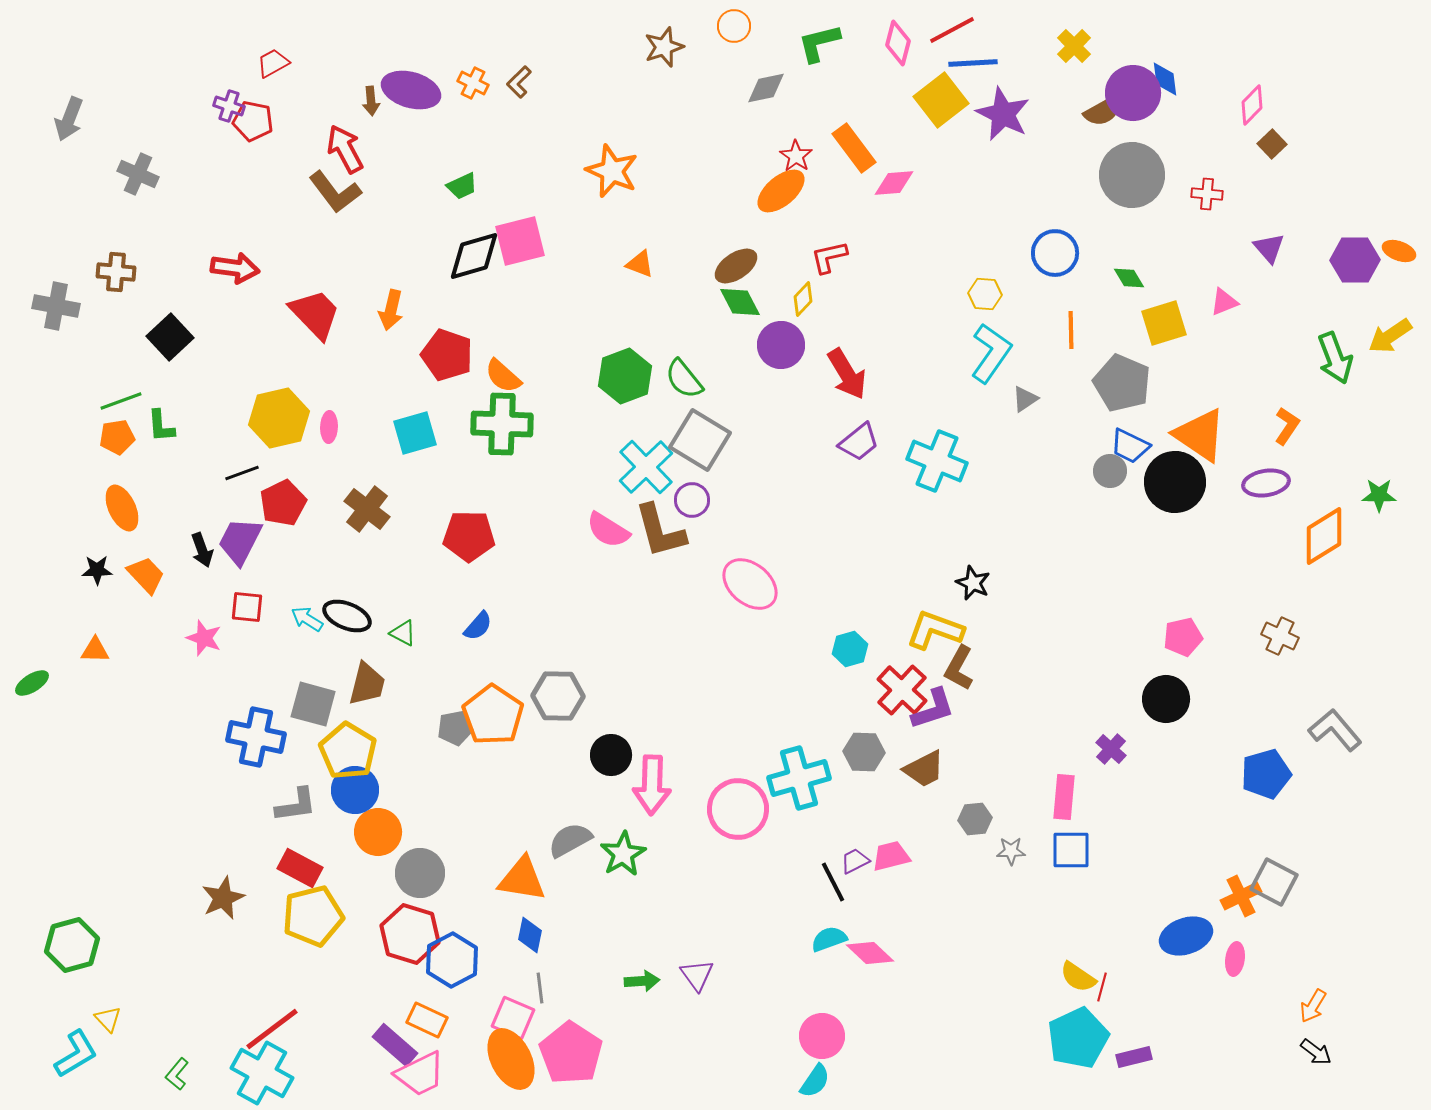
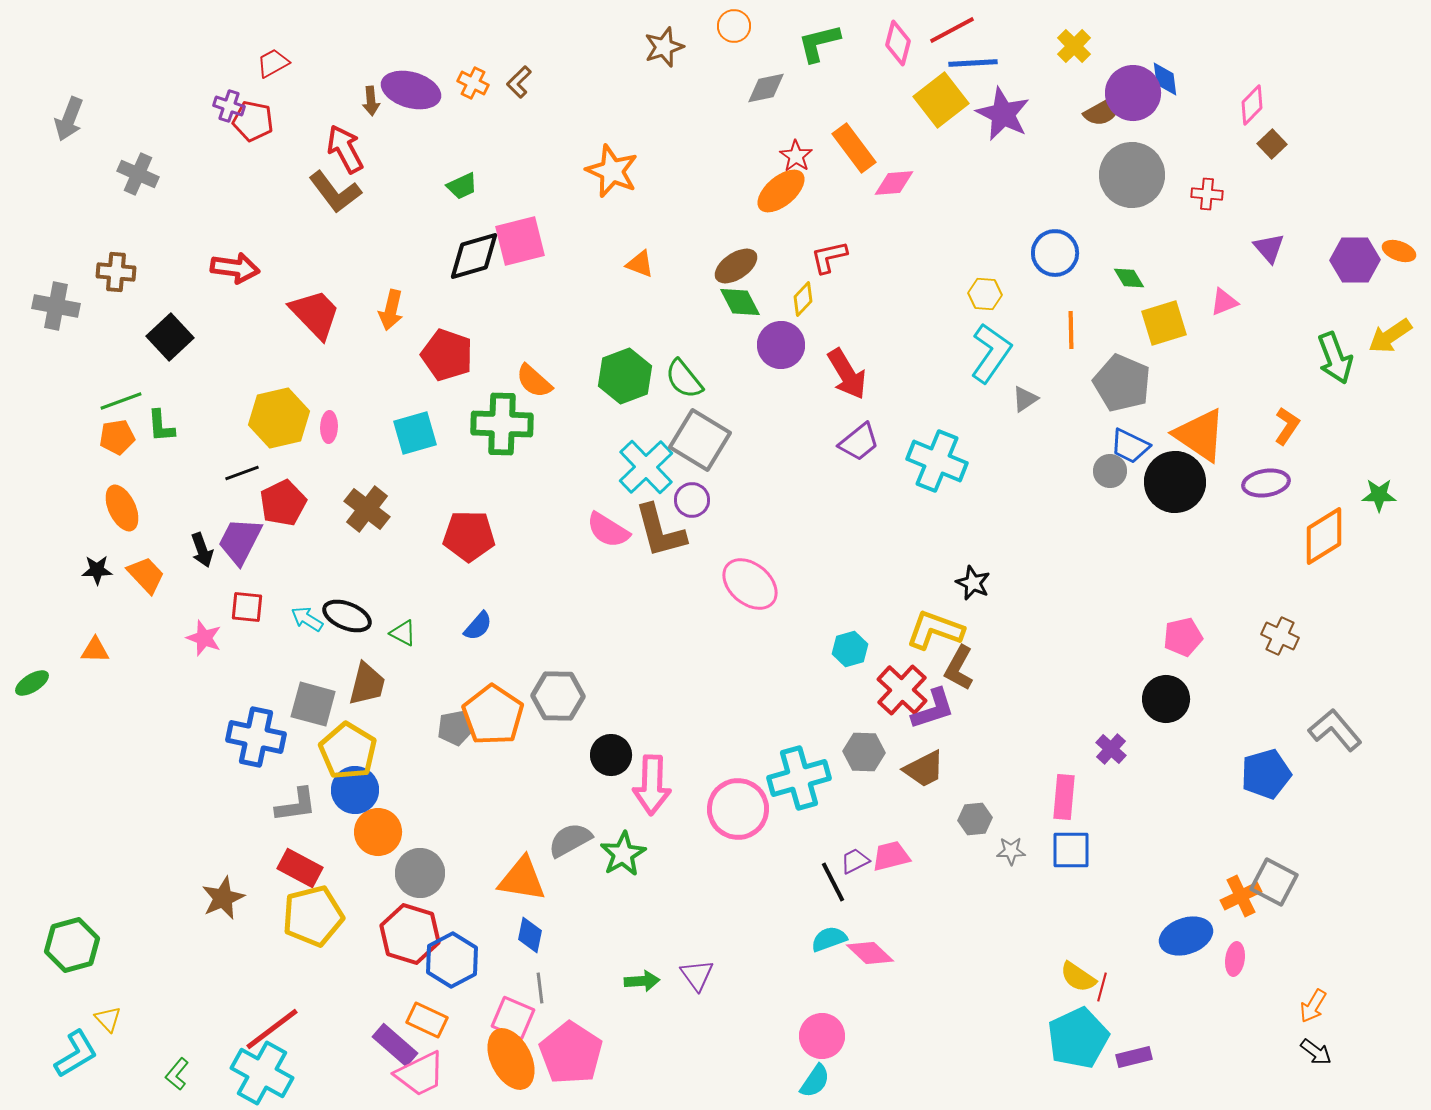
orange semicircle at (503, 376): moved 31 px right, 5 px down
